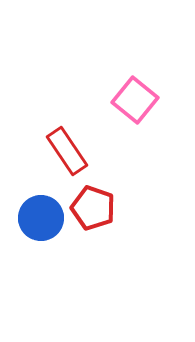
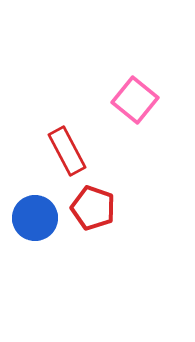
red rectangle: rotated 6 degrees clockwise
blue circle: moved 6 px left
